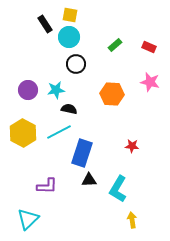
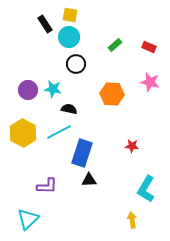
cyan star: moved 3 px left, 1 px up; rotated 18 degrees clockwise
cyan L-shape: moved 28 px right
